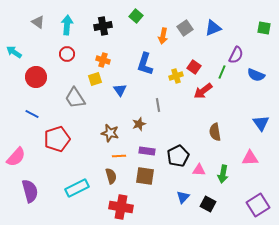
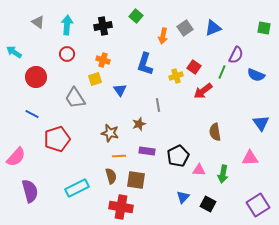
brown square at (145, 176): moved 9 px left, 4 px down
